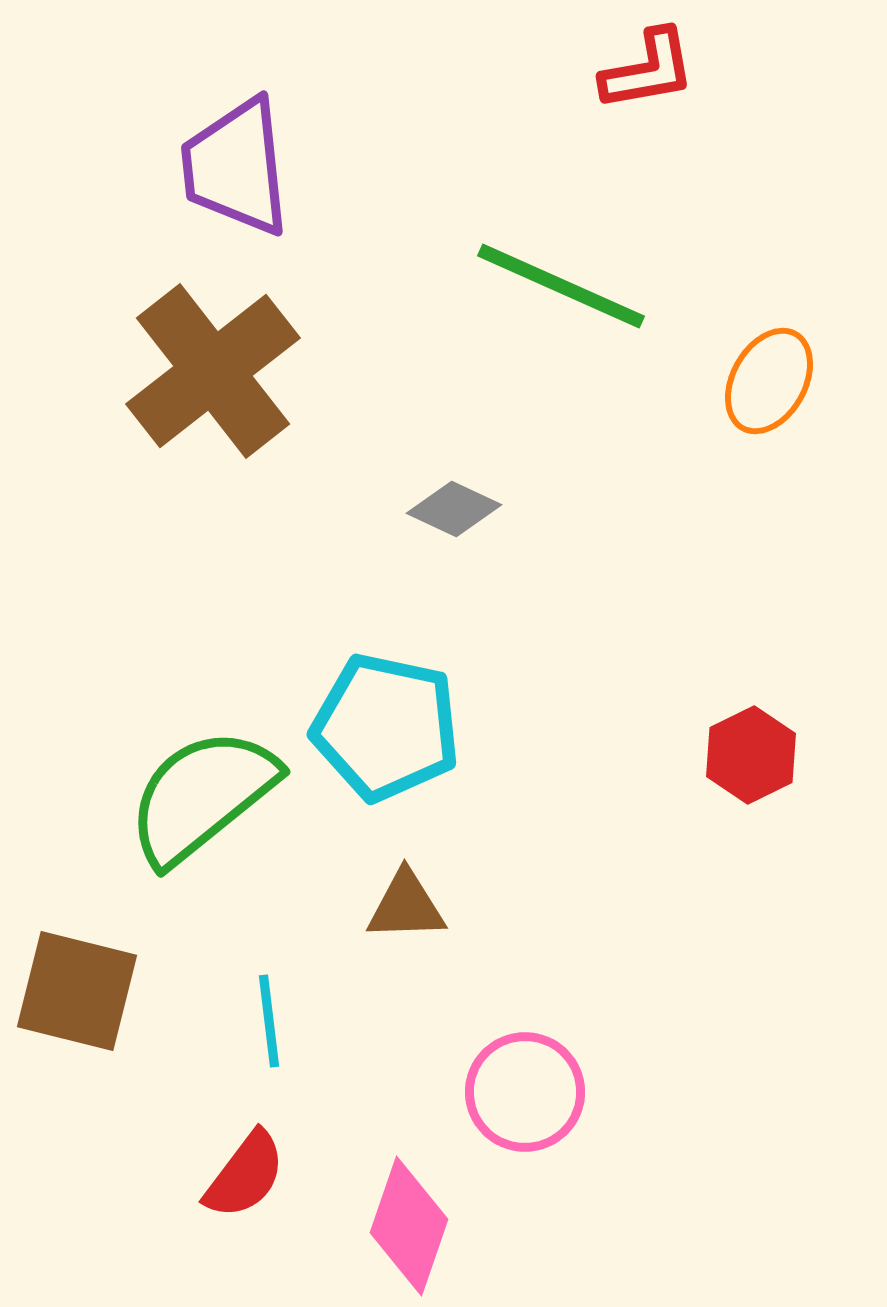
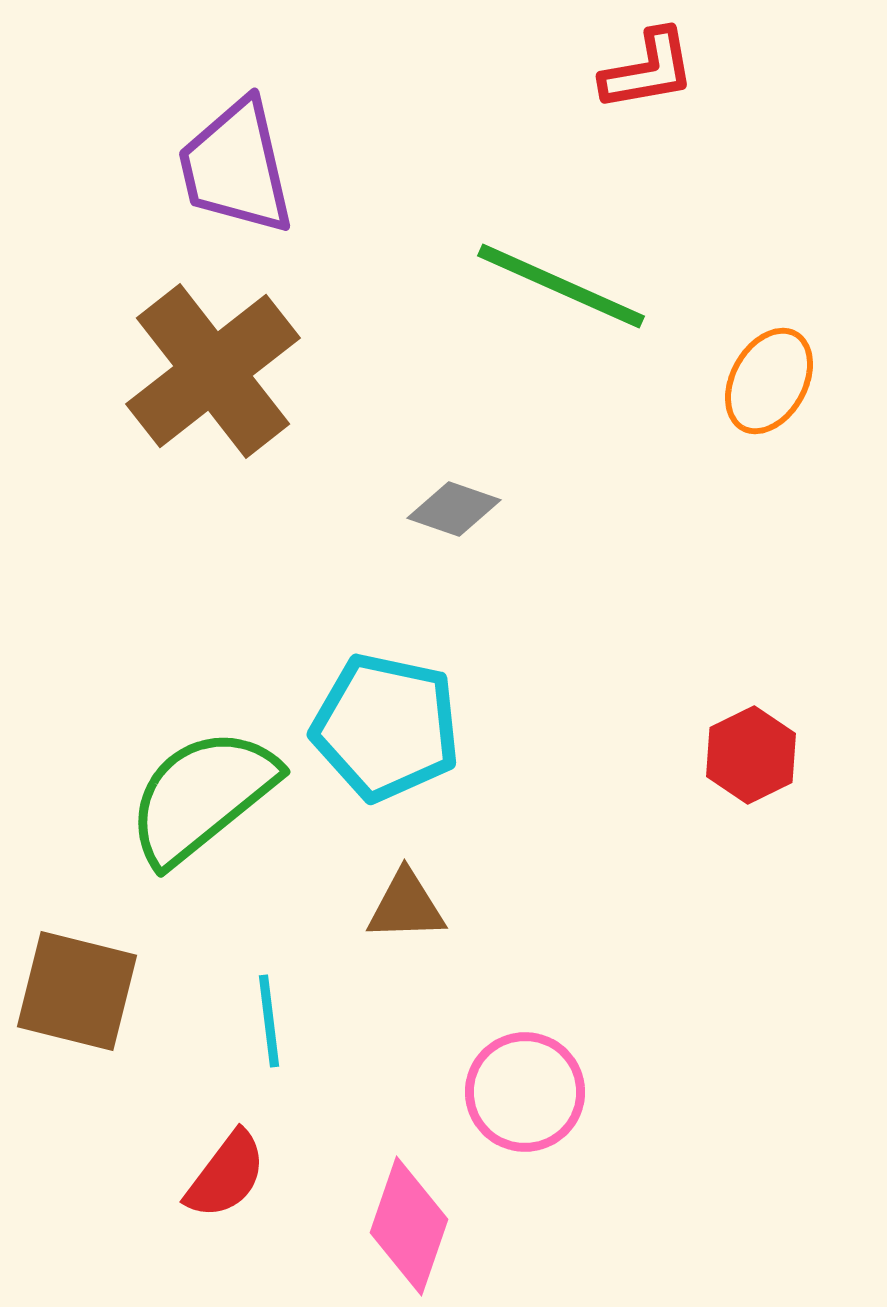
purple trapezoid: rotated 7 degrees counterclockwise
gray diamond: rotated 6 degrees counterclockwise
red semicircle: moved 19 px left
